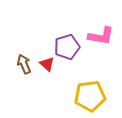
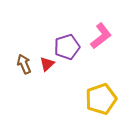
pink L-shape: rotated 48 degrees counterclockwise
red triangle: rotated 35 degrees clockwise
yellow pentagon: moved 11 px right, 3 px down; rotated 12 degrees counterclockwise
